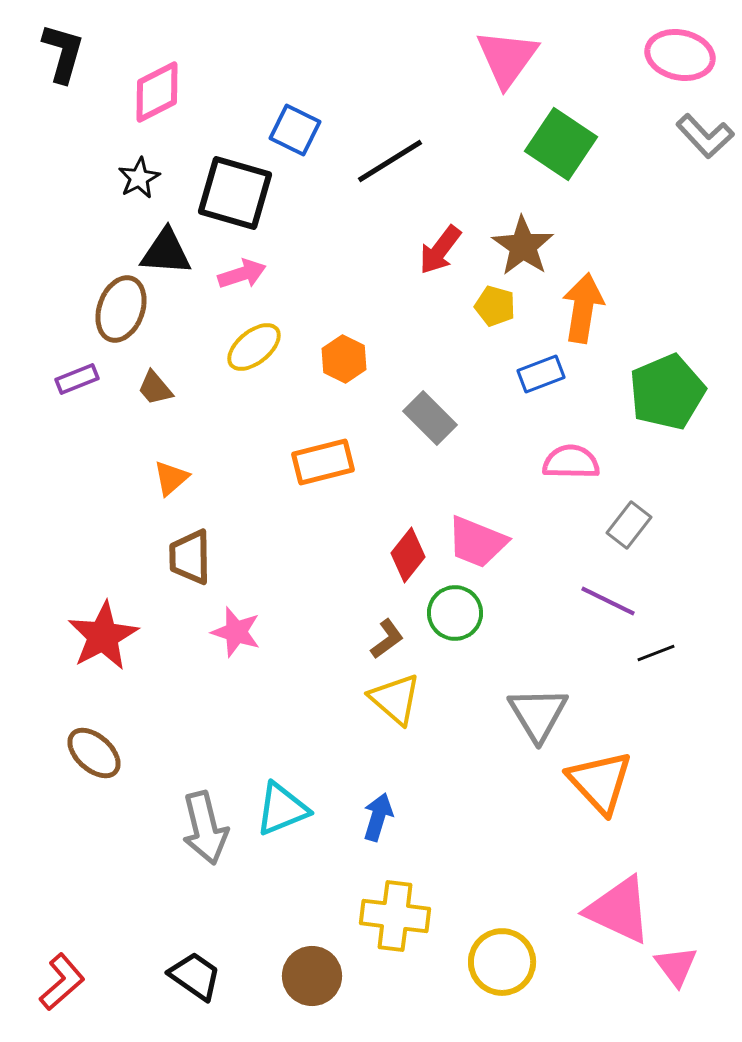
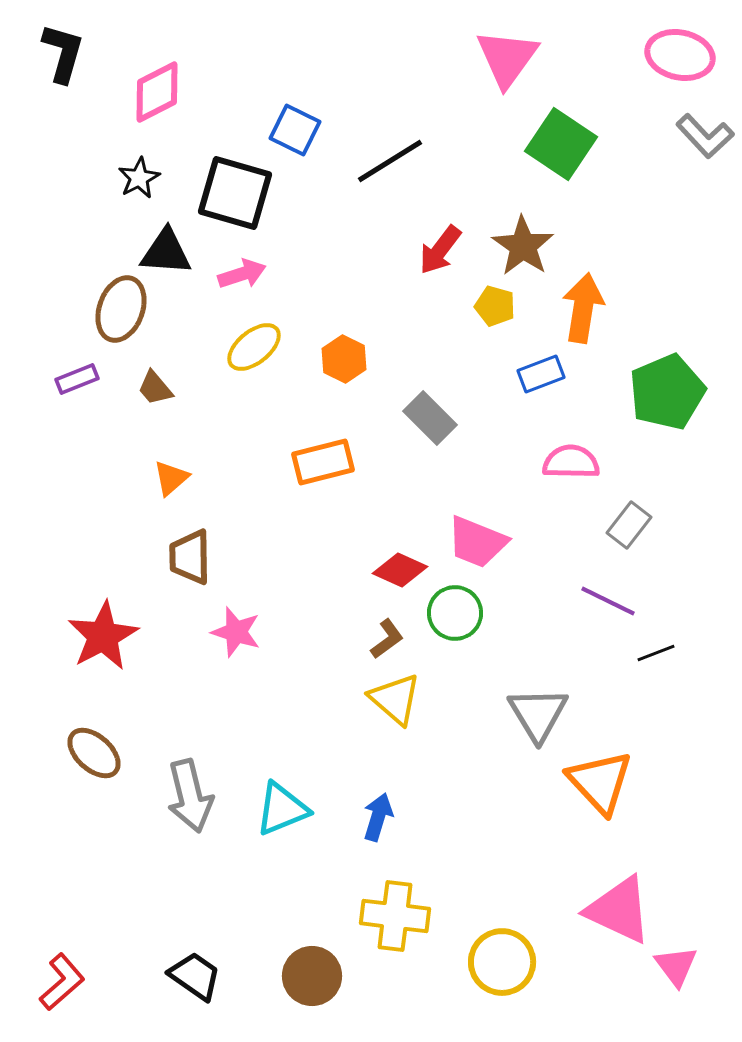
red diamond at (408, 555): moved 8 px left, 15 px down; rotated 76 degrees clockwise
gray arrow at (205, 828): moved 15 px left, 32 px up
